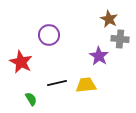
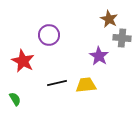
gray cross: moved 2 px right, 1 px up
red star: moved 2 px right, 1 px up
green semicircle: moved 16 px left
